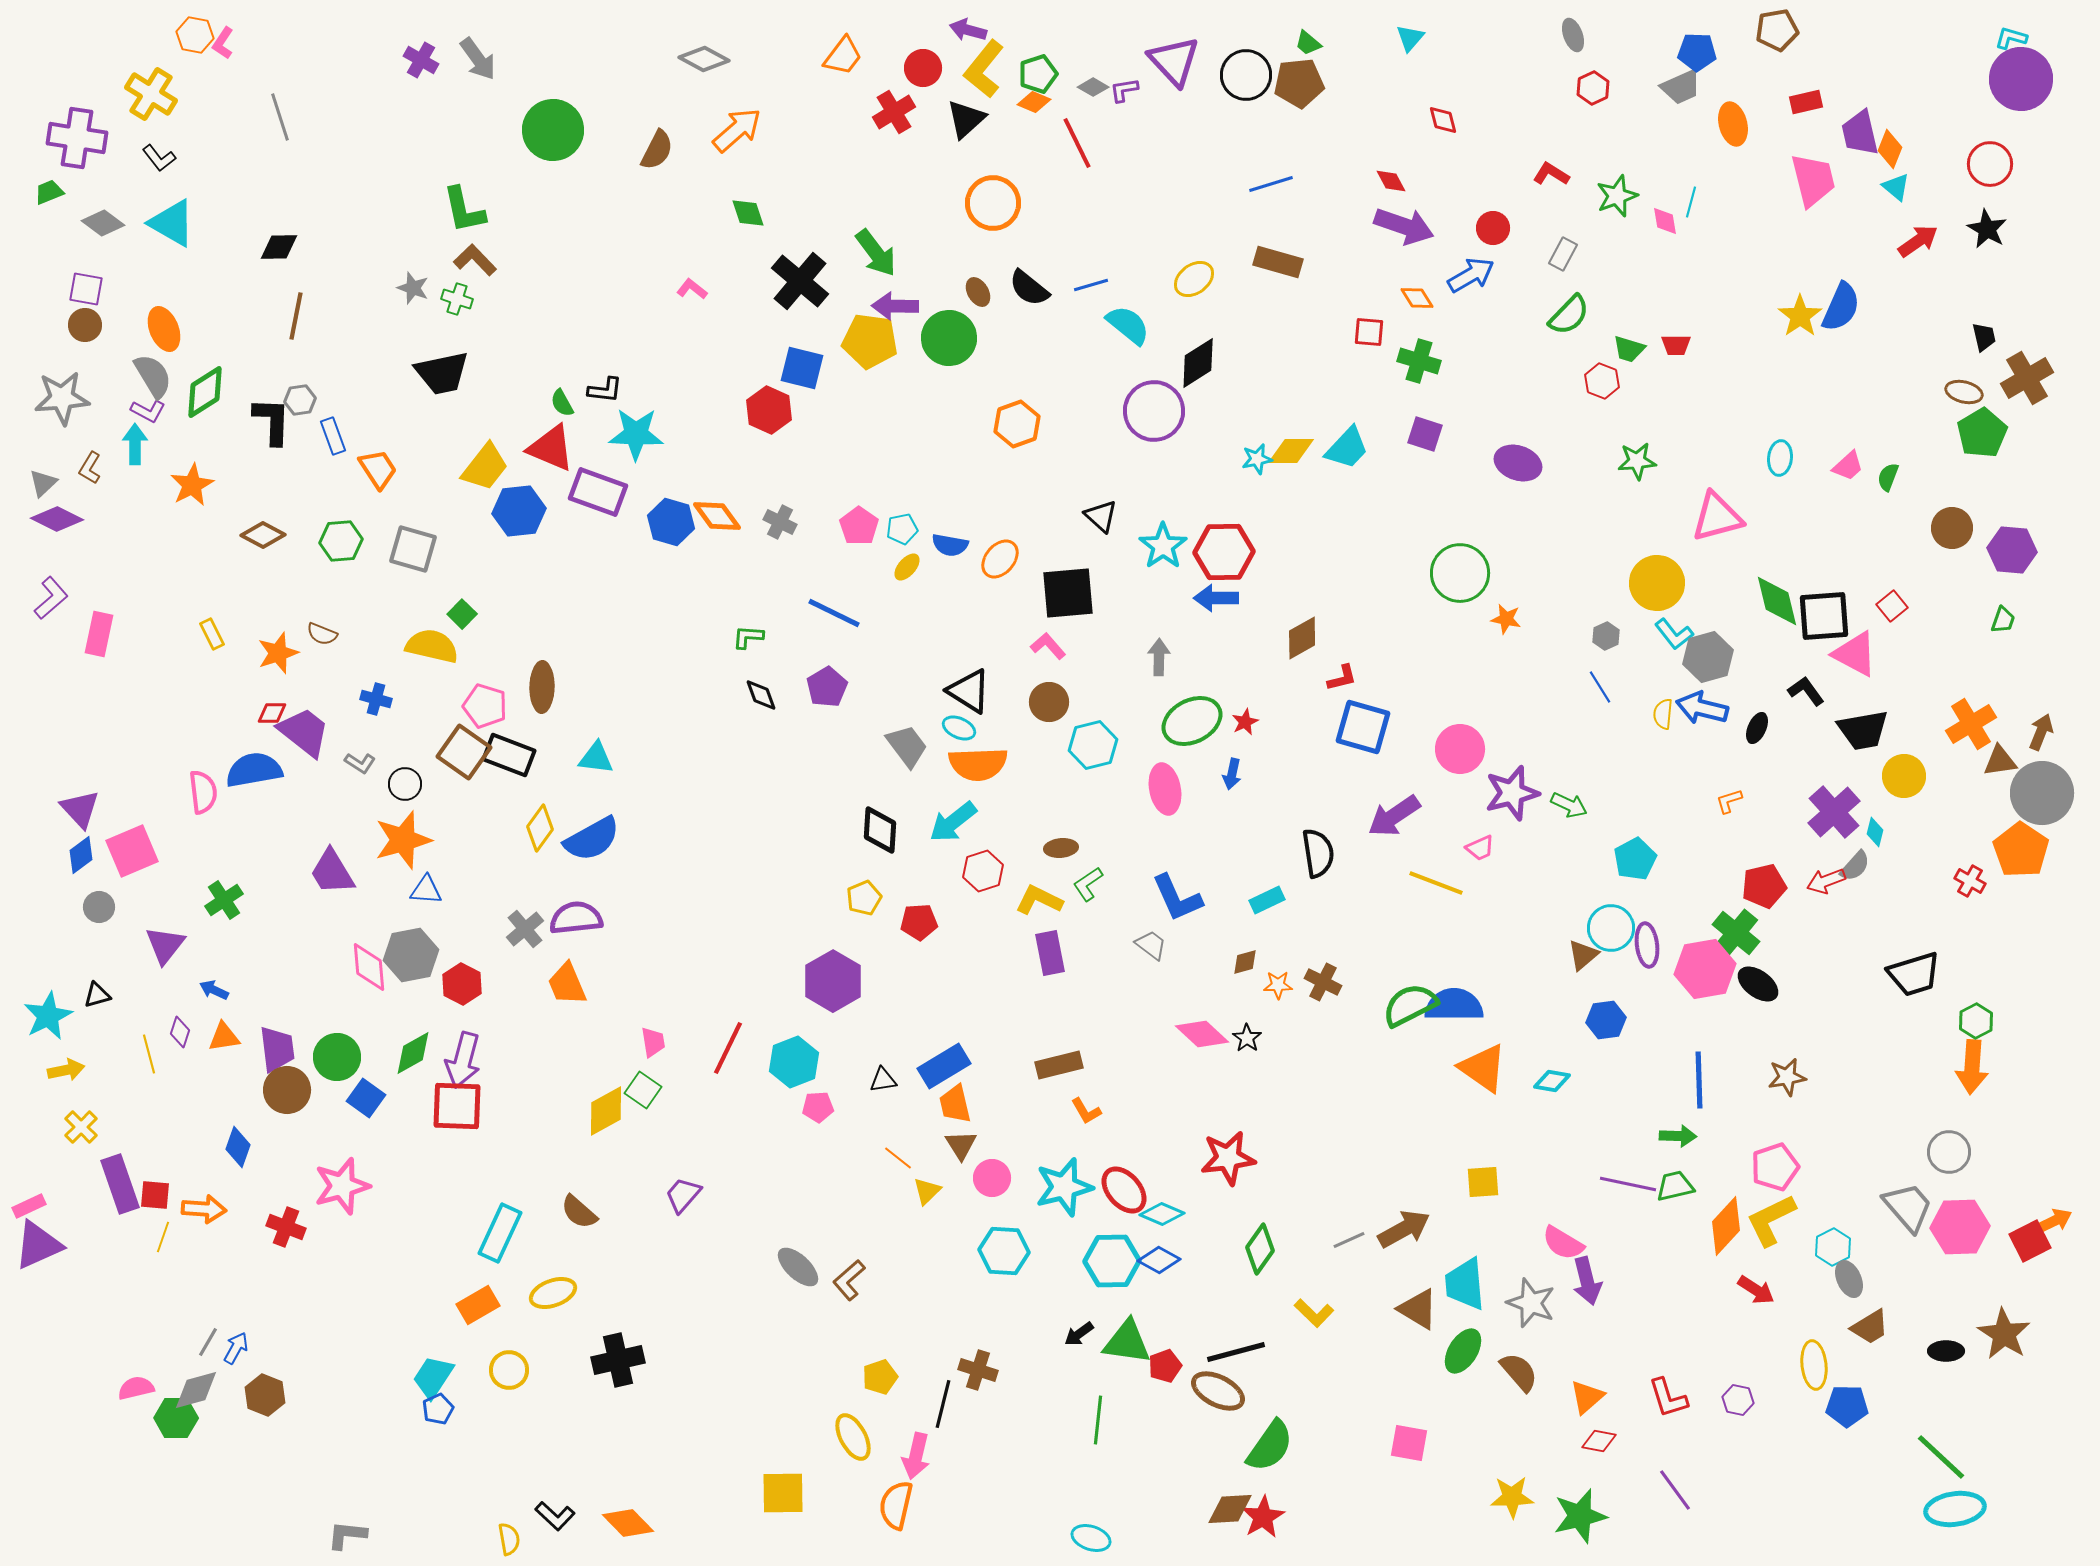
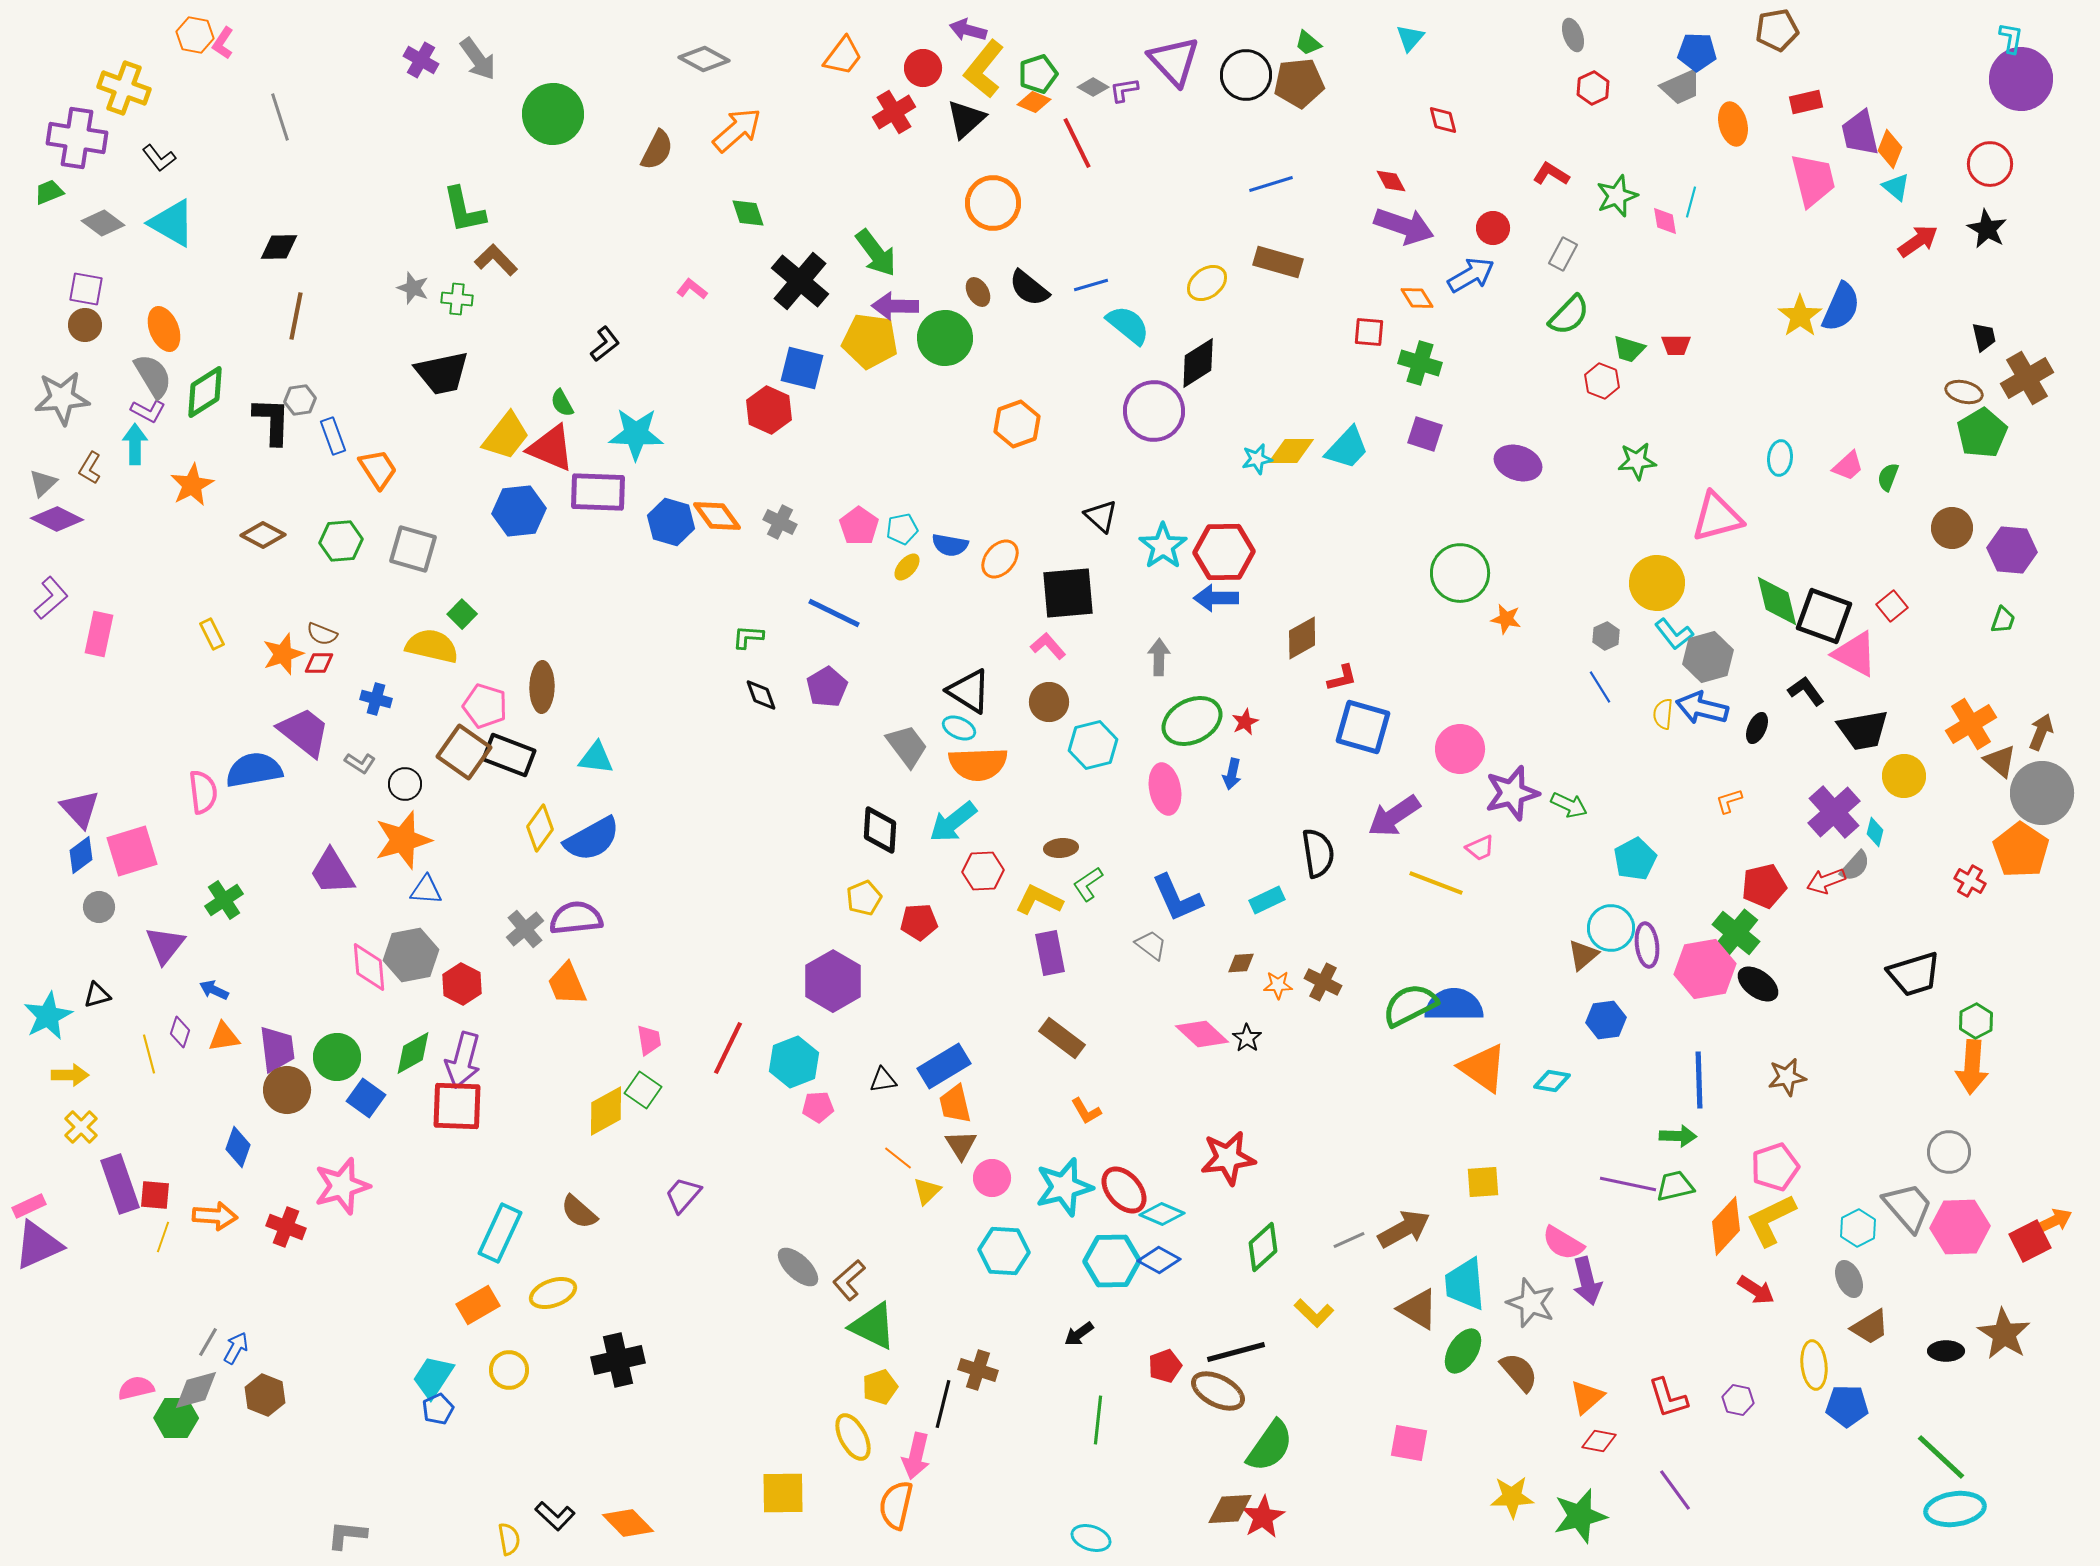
cyan L-shape at (2011, 38): rotated 84 degrees clockwise
yellow cross at (151, 94): moved 27 px left, 6 px up; rotated 12 degrees counterclockwise
green circle at (553, 130): moved 16 px up
brown L-shape at (475, 260): moved 21 px right
yellow ellipse at (1194, 279): moved 13 px right, 4 px down
green cross at (457, 299): rotated 12 degrees counterclockwise
green circle at (949, 338): moved 4 px left
green cross at (1419, 361): moved 1 px right, 2 px down
black L-shape at (605, 390): moved 46 px up; rotated 45 degrees counterclockwise
yellow trapezoid at (485, 467): moved 21 px right, 31 px up
purple rectangle at (598, 492): rotated 18 degrees counterclockwise
black square at (1824, 616): rotated 24 degrees clockwise
orange star at (278, 653): moved 5 px right, 1 px down
red diamond at (272, 713): moved 47 px right, 50 px up
brown triangle at (2000, 761): rotated 48 degrees clockwise
pink square at (132, 851): rotated 6 degrees clockwise
red hexagon at (983, 871): rotated 15 degrees clockwise
brown diamond at (1245, 962): moved 4 px left, 1 px down; rotated 12 degrees clockwise
pink trapezoid at (653, 1042): moved 4 px left, 2 px up
brown rectangle at (1059, 1065): moved 3 px right, 27 px up; rotated 51 degrees clockwise
yellow arrow at (66, 1070): moved 4 px right, 5 px down; rotated 12 degrees clockwise
orange arrow at (204, 1209): moved 11 px right, 7 px down
cyan hexagon at (1833, 1247): moved 25 px right, 19 px up
green diamond at (1260, 1249): moved 3 px right, 2 px up; rotated 12 degrees clockwise
green triangle at (1127, 1342): moved 254 px left, 16 px up; rotated 18 degrees clockwise
yellow pentagon at (880, 1377): moved 10 px down
